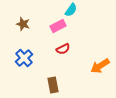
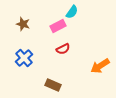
cyan semicircle: moved 1 px right, 2 px down
brown rectangle: rotated 56 degrees counterclockwise
